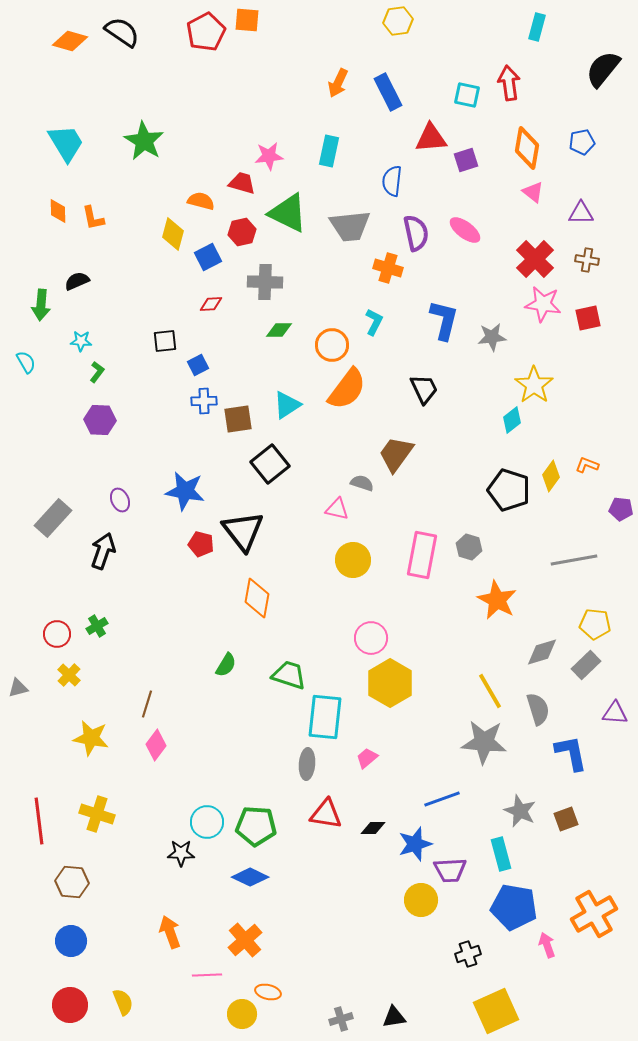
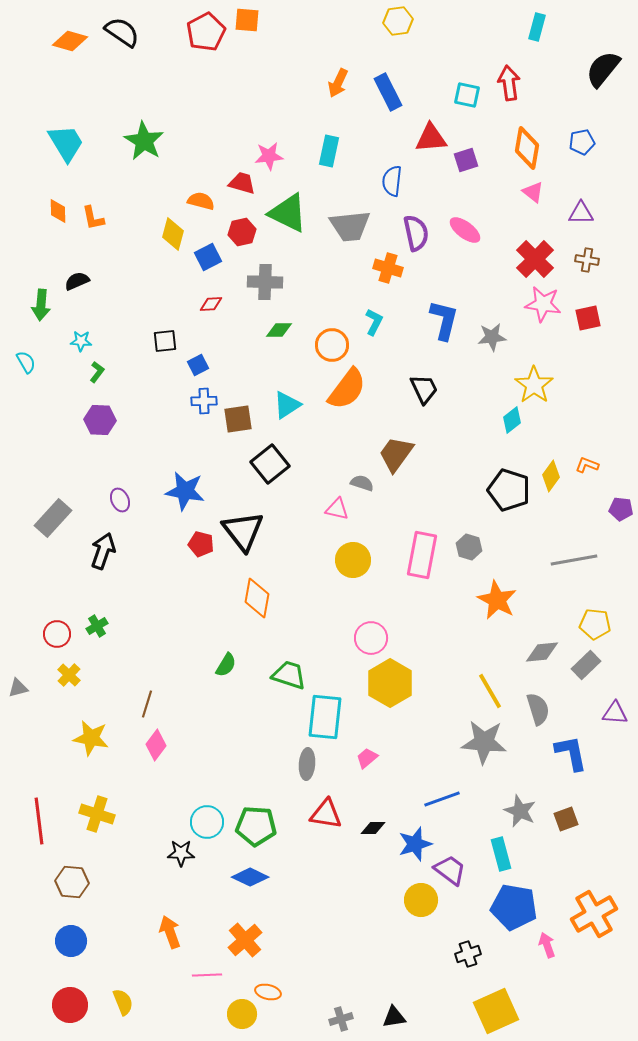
gray diamond at (542, 652): rotated 12 degrees clockwise
purple trapezoid at (450, 870): rotated 140 degrees counterclockwise
